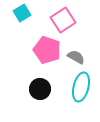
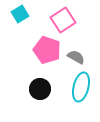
cyan square: moved 2 px left, 1 px down
